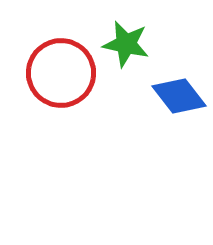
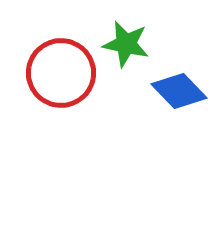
blue diamond: moved 5 px up; rotated 6 degrees counterclockwise
